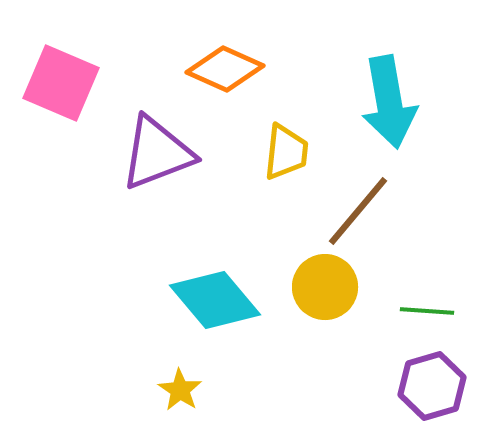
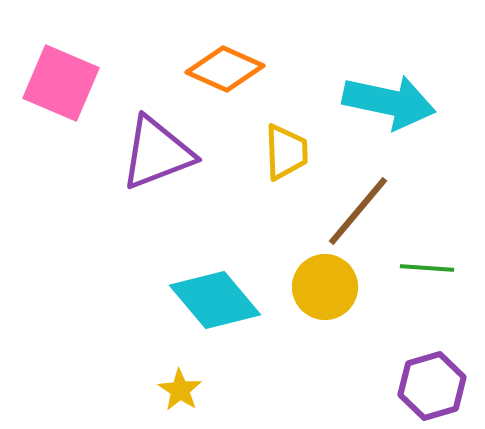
cyan arrow: rotated 68 degrees counterclockwise
yellow trapezoid: rotated 8 degrees counterclockwise
green line: moved 43 px up
